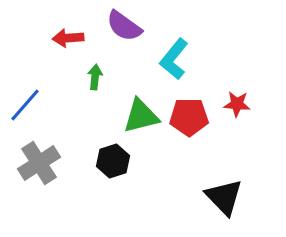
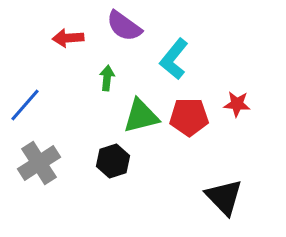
green arrow: moved 12 px right, 1 px down
